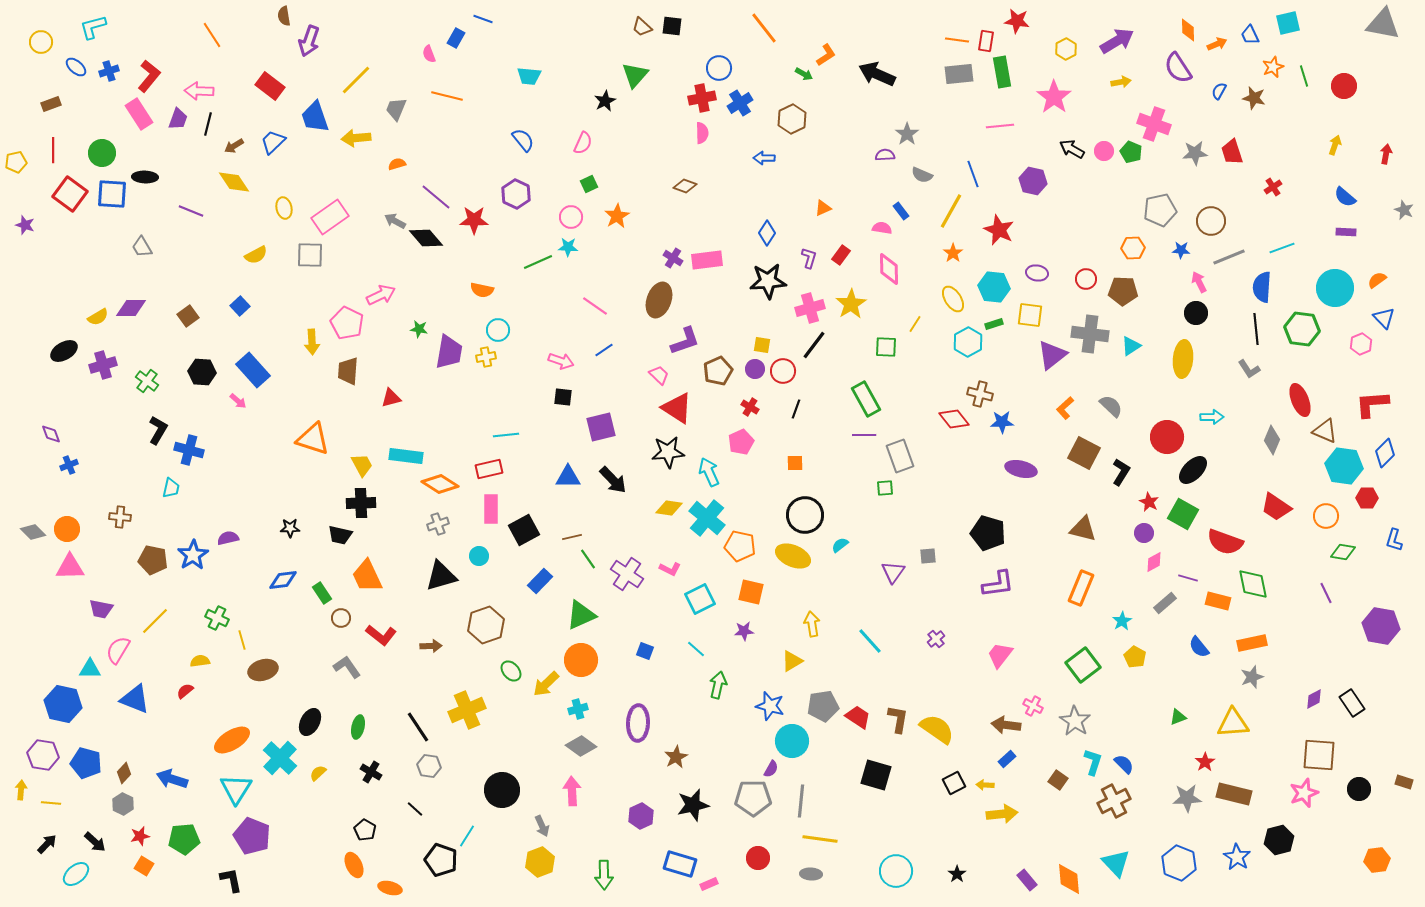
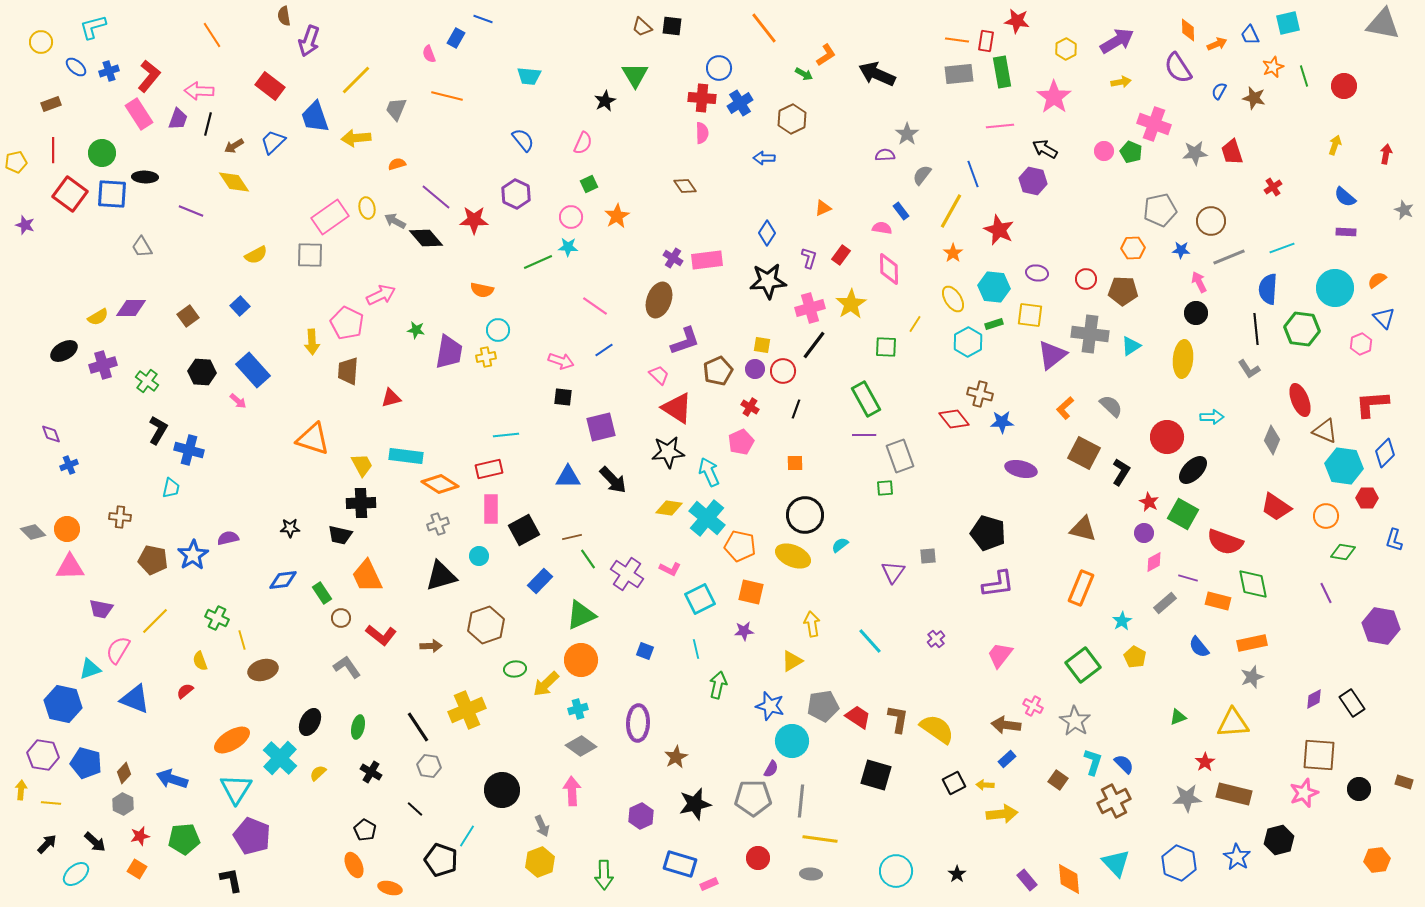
green triangle at (635, 75): rotated 12 degrees counterclockwise
red cross at (702, 98): rotated 16 degrees clockwise
black arrow at (1072, 149): moved 27 px left
gray semicircle at (922, 175): rotated 105 degrees clockwise
brown diamond at (685, 186): rotated 35 degrees clockwise
yellow ellipse at (284, 208): moved 83 px right
blue semicircle at (1262, 287): moved 6 px right, 2 px down
green star at (419, 329): moved 3 px left, 1 px down
cyan line at (696, 649): rotated 36 degrees clockwise
yellow semicircle at (200, 661): rotated 102 degrees counterclockwise
cyan triangle at (90, 669): rotated 20 degrees counterclockwise
green ellipse at (511, 671): moved 4 px right, 2 px up; rotated 55 degrees counterclockwise
black star at (693, 805): moved 2 px right, 1 px up
orange square at (144, 866): moved 7 px left, 3 px down
